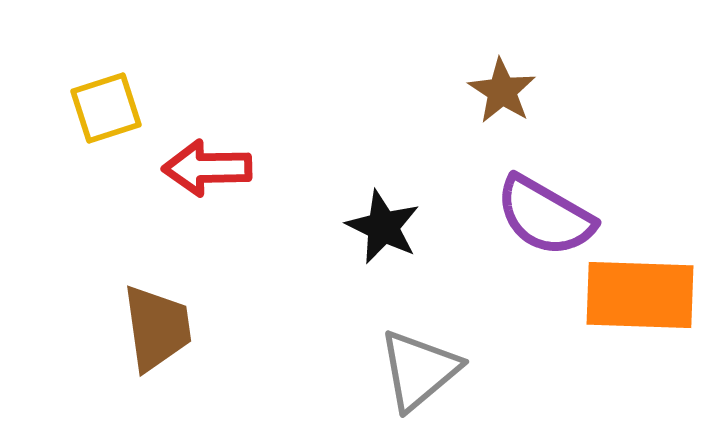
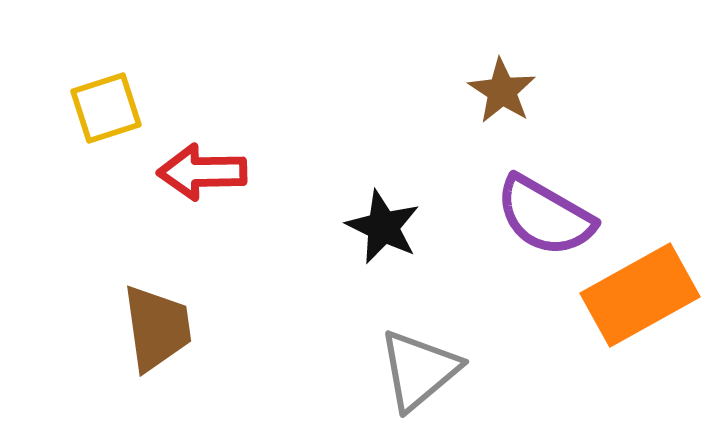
red arrow: moved 5 px left, 4 px down
orange rectangle: rotated 31 degrees counterclockwise
